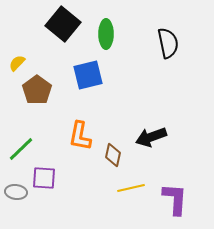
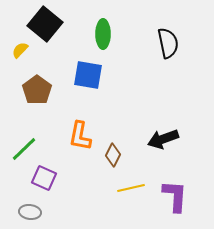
black square: moved 18 px left
green ellipse: moved 3 px left
yellow semicircle: moved 3 px right, 13 px up
blue square: rotated 24 degrees clockwise
black arrow: moved 12 px right, 2 px down
green line: moved 3 px right
brown diamond: rotated 15 degrees clockwise
purple square: rotated 20 degrees clockwise
gray ellipse: moved 14 px right, 20 px down
purple L-shape: moved 3 px up
